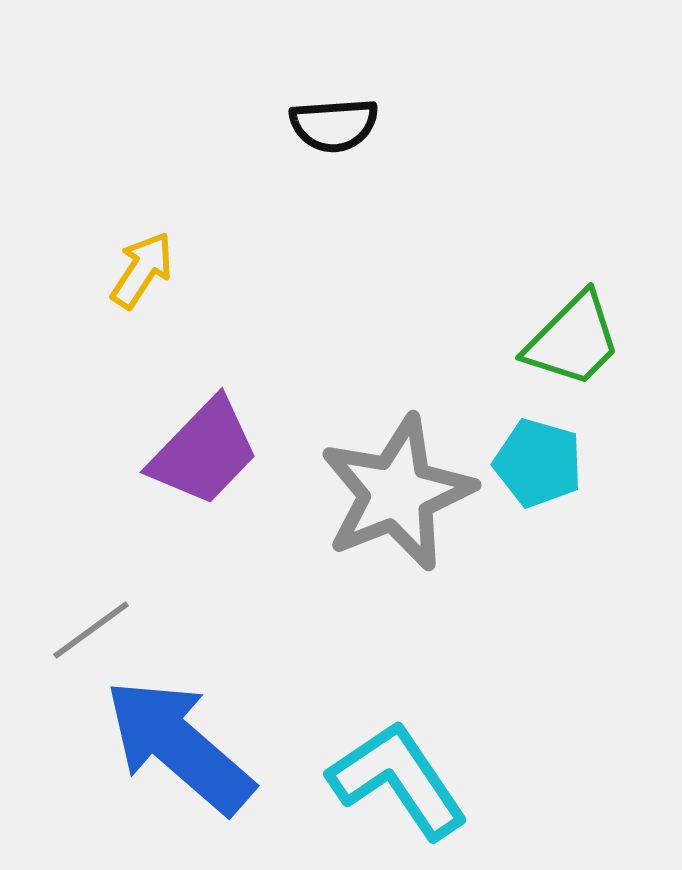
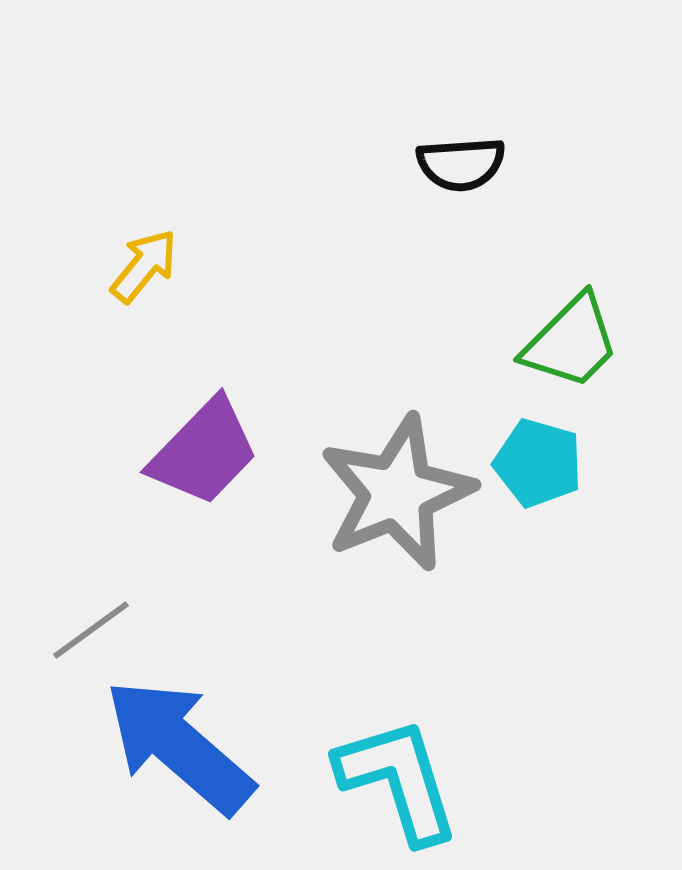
black semicircle: moved 127 px right, 39 px down
yellow arrow: moved 2 px right, 4 px up; rotated 6 degrees clockwise
green trapezoid: moved 2 px left, 2 px down
cyan L-shape: rotated 17 degrees clockwise
